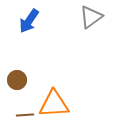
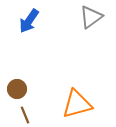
brown circle: moved 9 px down
orange triangle: moved 23 px right; rotated 12 degrees counterclockwise
brown line: rotated 72 degrees clockwise
